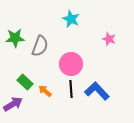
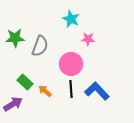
pink star: moved 21 px left; rotated 16 degrees counterclockwise
